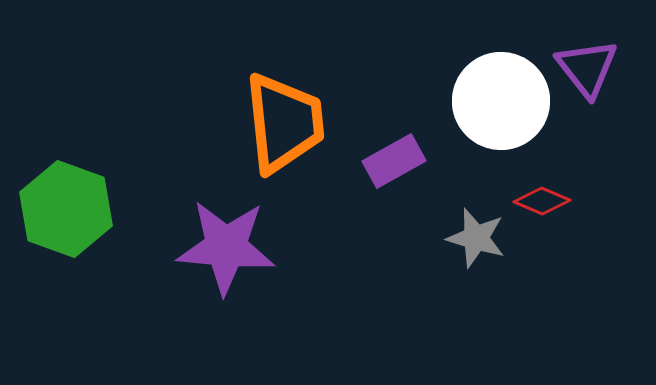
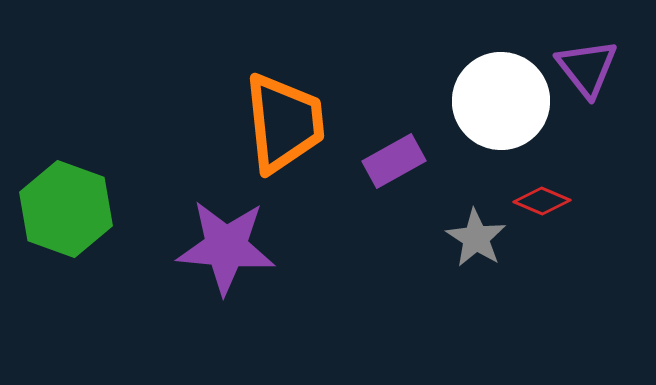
gray star: rotated 16 degrees clockwise
